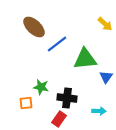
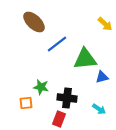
brown ellipse: moved 5 px up
blue triangle: moved 4 px left; rotated 40 degrees clockwise
cyan arrow: moved 2 px up; rotated 32 degrees clockwise
red rectangle: rotated 14 degrees counterclockwise
